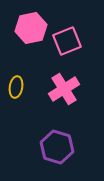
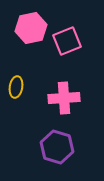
pink cross: moved 9 px down; rotated 28 degrees clockwise
